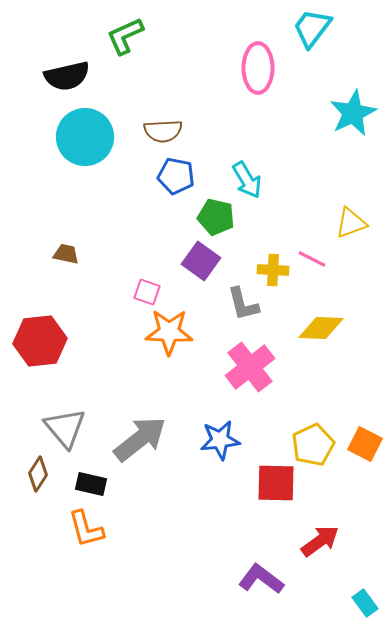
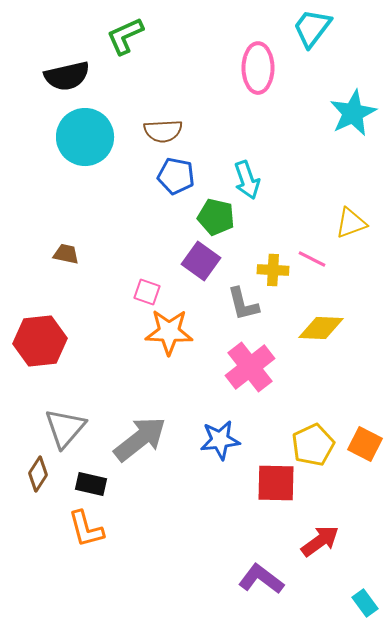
cyan arrow: rotated 12 degrees clockwise
gray triangle: rotated 21 degrees clockwise
